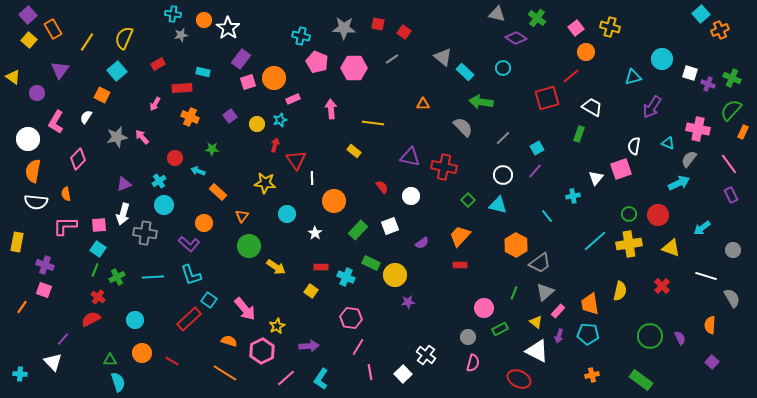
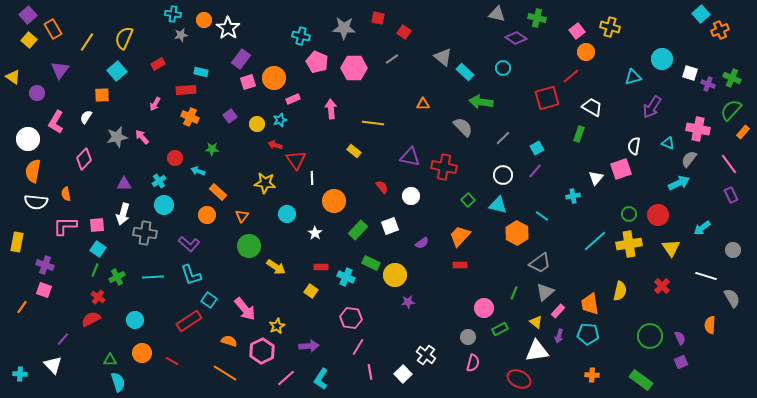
green cross at (537, 18): rotated 24 degrees counterclockwise
red square at (378, 24): moved 6 px up
pink square at (576, 28): moved 1 px right, 3 px down
cyan rectangle at (203, 72): moved 2 px left
red rectangle at (182, 88): moved 4 px right, 2 px down
orange square at (102, 95): rotated 28 degrees counterclockwise
orange rectangle at (743, 132): rotated 16 degrees clockwise
red arrow at (275, 145): rotated 88 degrees counterclockwise
pink diamond at (78, 159): moved 6 px right
purple triangle at (124, 184): rotated 21 degrees clockwise
cyan line at (547, 216): moved 5 px left; rotated 16 degrees counterclockwise
orange circle at (204, 223): moved 3 px right, 8 px up
pink square at (99, 225): moved 2 px left
orange hexagon at (516, 245): moved 1 px right, 12 px up
yellow triangle at (671, 248): rotated 36 degrees clockwise
red rectangle at (189, 319): moved 2 px down; rotated 10 degrees clockwise
white triangle at (537, 351): rotated 35 degrees counterclockwise
white triangle at (53, 362): moved 3 px down
purple square at (712, 362): moved 31 px left; rotated 24 degrees clockwise
orange cross at (592, 375): rotated 16 degrees clockwise
